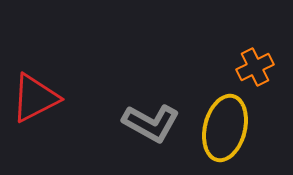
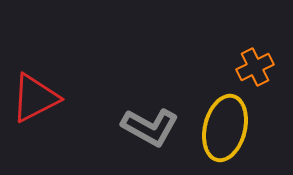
gray L-shape: moved 1 px left, 4 px down
